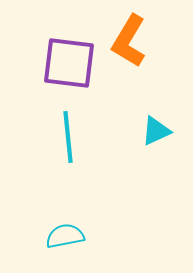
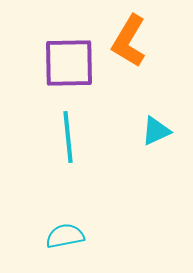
purple square: rotated 8 degrees counterclockwise
